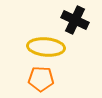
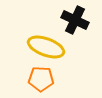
yellow ellipse: rotated 15 degrees clockwise
